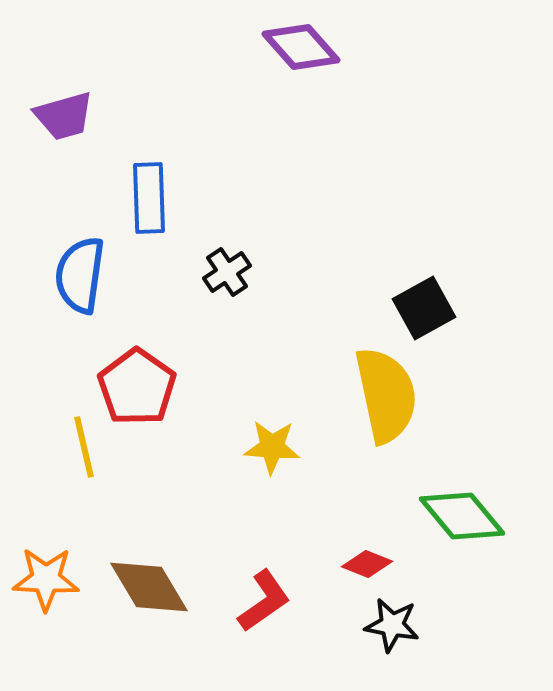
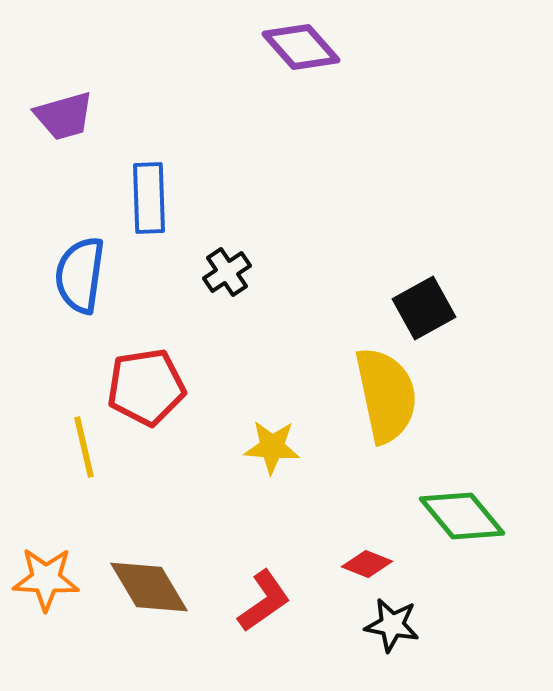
red pentagon: moved 9 px right; rotated 28 degrees clockwise
